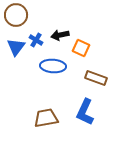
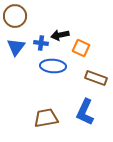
brown circle: moved 1 px left, 1 px down
blue cross: moved 5 px right, 3 px down; rotated 24 degrees counterclockwise
